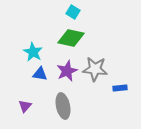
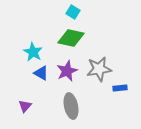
gray star: moved 4 px right; rotated 15 degrees counterclockwise
blue triangle: moved 1 px right, 1 px up; rotated 21 degrees clockwise
gray ellipse: moved 8 px right
